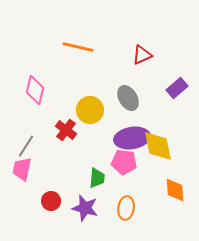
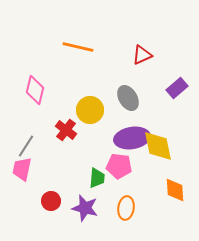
pink pentagon: moved 5 px left, 4 px down
